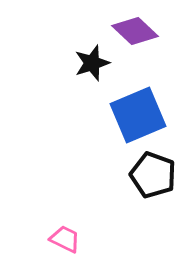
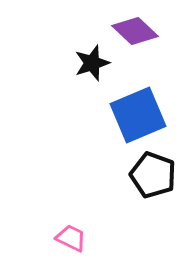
pink trapezoid: moved 6 px right, 1 px up
